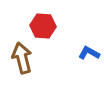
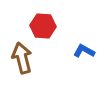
blue L-shape: moved 5 px left, 2 px up
